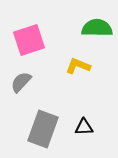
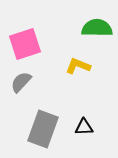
pink square: moved 4 px left, 4 px down
